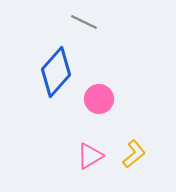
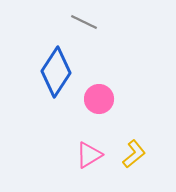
blue diamond: rotated 9 degrees counterclockwise
pink triangle: moved 1 px left, 1 px up
